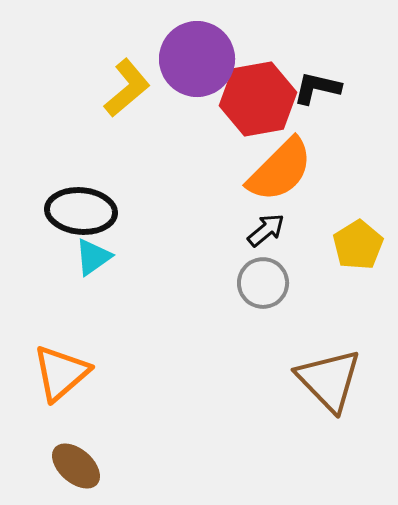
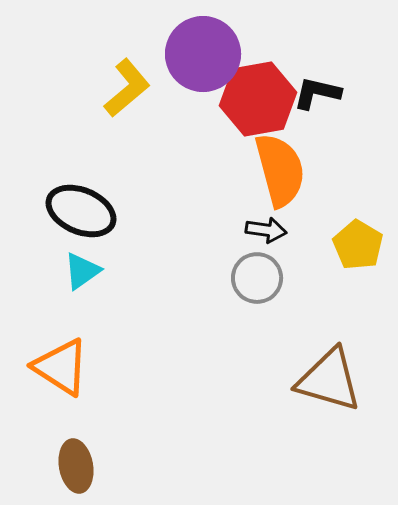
purple circle: moved 6 px right, 5 px up
black L-shape: moved 5 px down
orange semicircle: rotated 60 degrees counterclockwise
black ellipse: rotated 18 degrees clockwise
black arrow: rotated 48 degrees clockwise
yellow pentagon: rotated 9 degrees counterclockwise
cyan triangle: moved 11 px left, 14 px down
gray circle: moved 6 px left, 5 px up
orange triangle: moved 6 px up; rotated 46 degrees counterclockwise
brown triangle: rotated 30 degrees counterclockwise
brown ellipse: rotated 39 degrees clockwise
